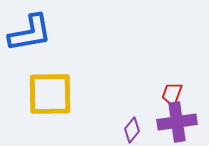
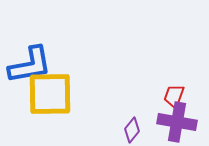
blue L-shape: moved 32 px down
red trapezoid: moved 2 px right, 2 px down
purple cross: rotated 18 degrees clockwise
